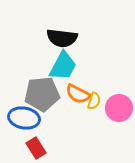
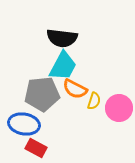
orange semicircle: moved 3 px left, 5 px up
blue ellipse: moved 6 px down
red rectangle: rotated 30 degrees counterclockwise
